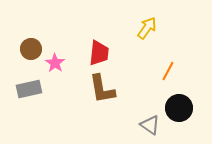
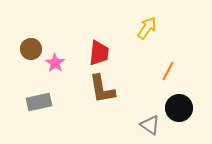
gray rectangle: moved 10 px right, 13 px down
